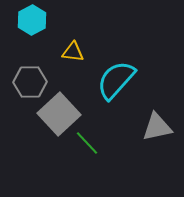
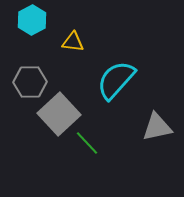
yellow triangle: moved 10 px up
